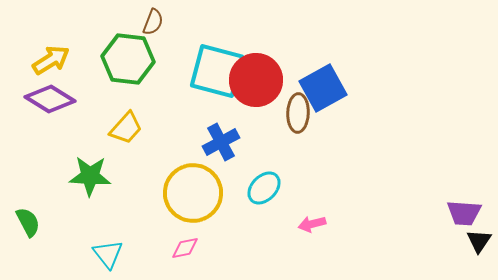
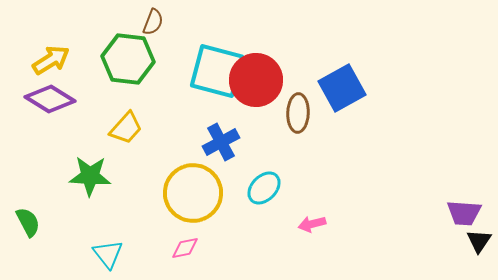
blue square: moved 19 px right
